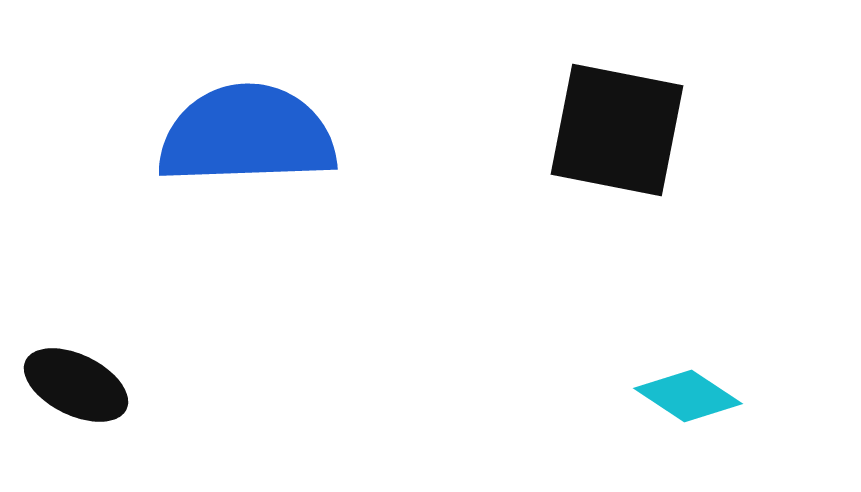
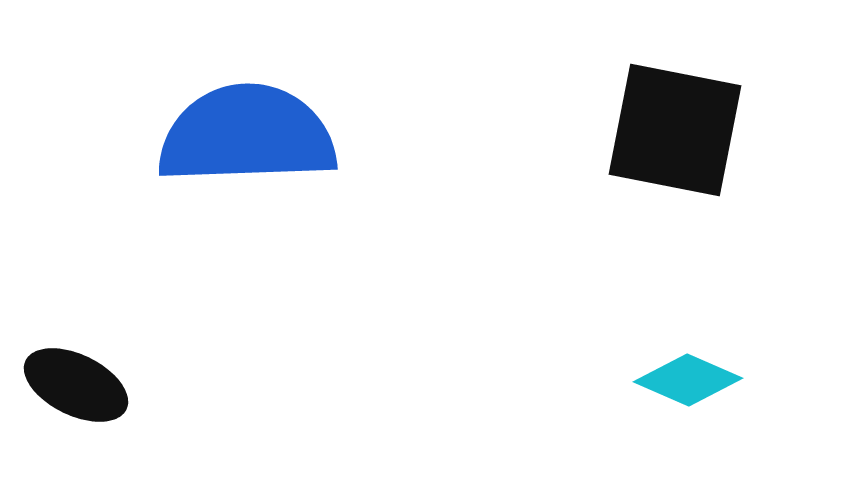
black square: moved 58 px right
cyan diamond: moved 16 px up; rotated 10 degrees counterclockwise
